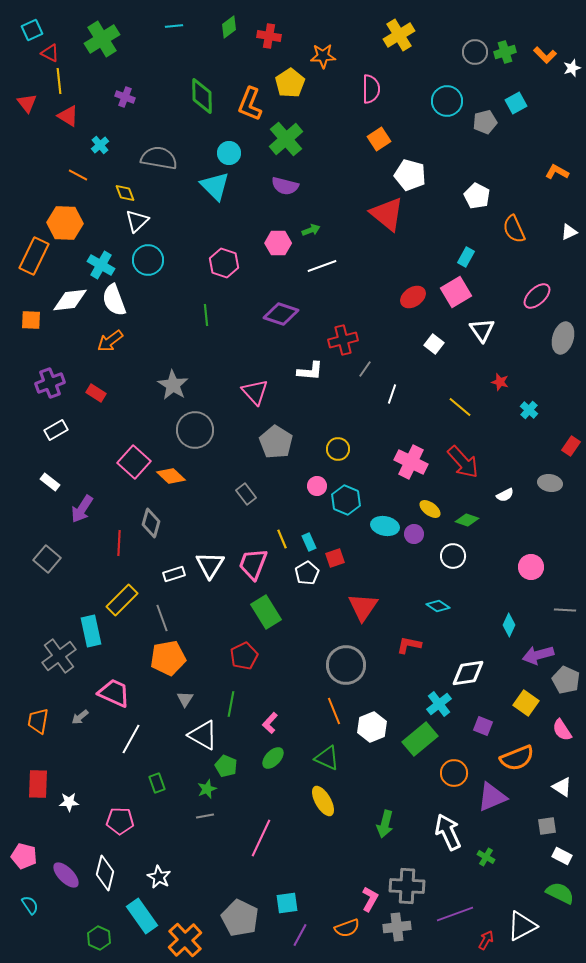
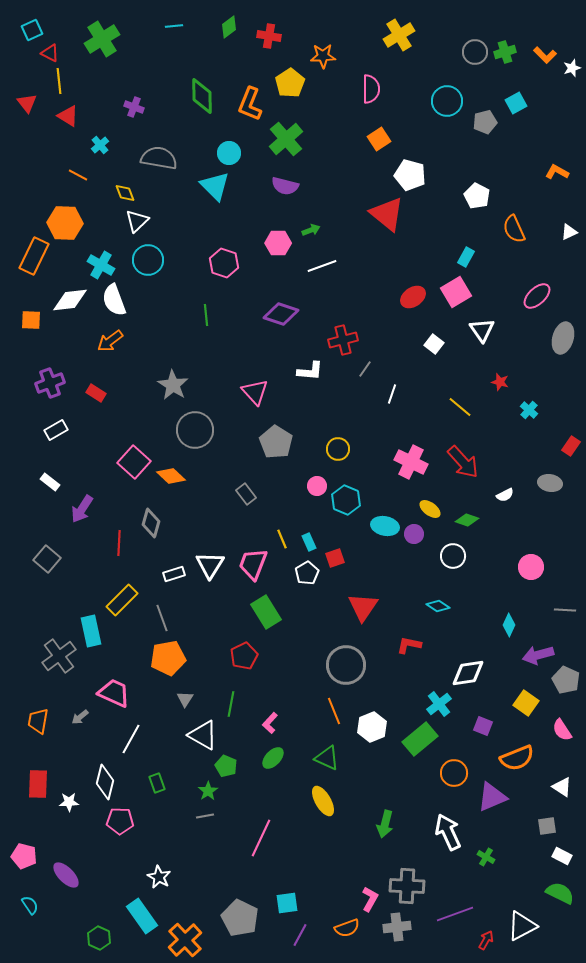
purple cross at (125, 97): moved 9 px right, 10 px down
green star at (207, 789): moved 1 px right, 2 px down; rotated 12 degrees counterclockwise
white diamond at (105, 873): moved 91 px up
